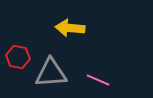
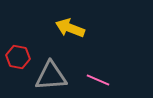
yellow arrow: rotated 16 degrees clockwise
gray triangle: moved 3 px down
